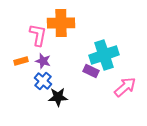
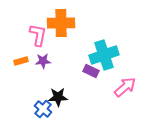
purple star: rotated 21 degrees counterclockwise
blue cross: moved 28 px down
